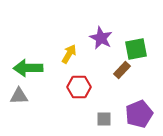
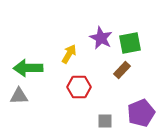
green square: moved 6 px left, 6 px up
purple pentagon: moved 2 px right, 1 px up
gray square: moved 1 px right, 2 px down
